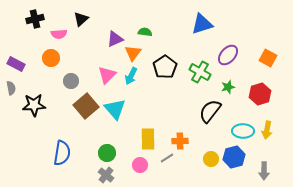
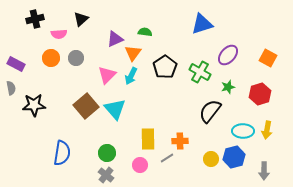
gray circle: moved 5 px right, 23 px up
